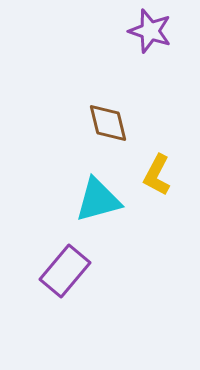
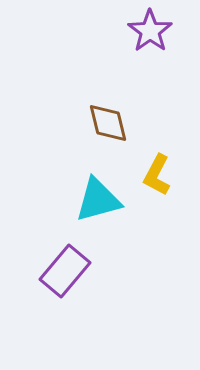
purple star: rotated 18 degrees clockwise
